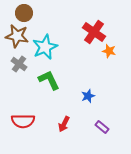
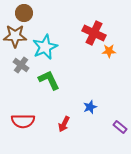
red cross: moved 1 px down; rotated 10 degrees counterclockwise
brown star: moved 2 px left; rotated 10 degrees counterclockwise
orange star: rotated 16 degrees counterclockwise
gray cross: moved 2 px right, 1 px down
blue star: moved 2 px right, 11 px down
purple rectangle: moved 18 px right
